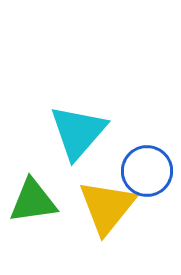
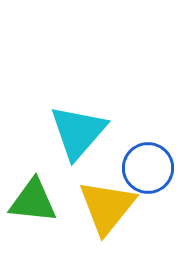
blue circle: moved 1 px right, 3 px up
green triangle: rotated 14 degrees clockwise
